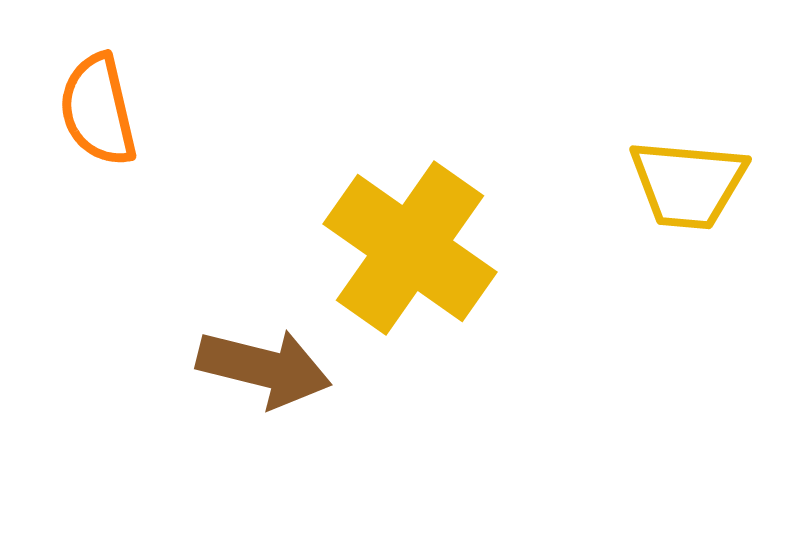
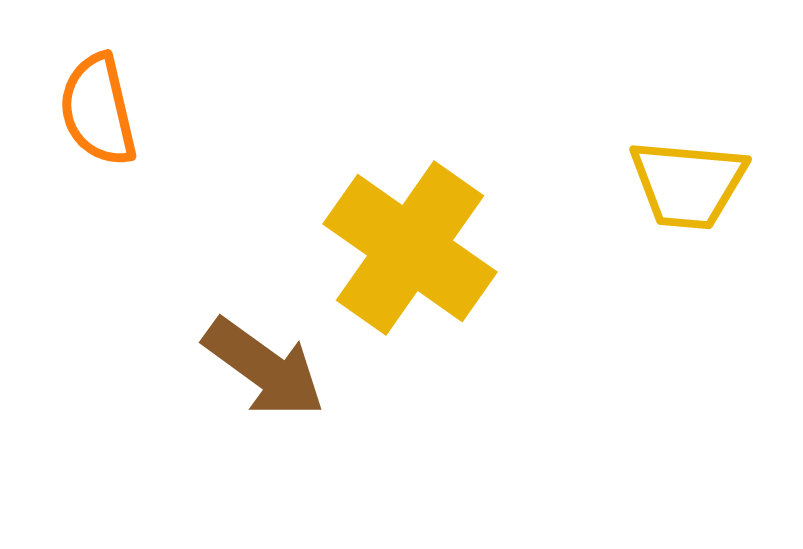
brown arrow: rotated 22 degrees clockwise
